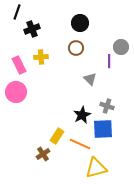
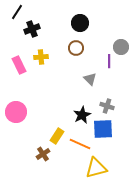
black line: rotated 14 degrees clockwise
pink circle: moved 20 px down
